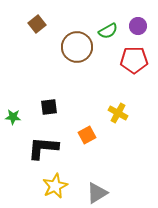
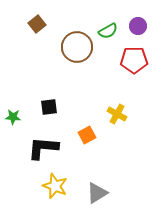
yellow cross: moved 1 px left, 1 px down
yellow star: rotated 25 degrees counterclockwise
